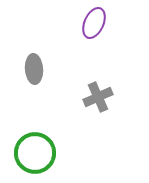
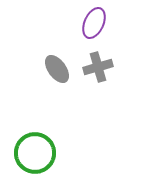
gray ellipse: moved 23 px right; rotated 32 degrees counterclockwise
gray cross: moved 30 px up; rotated 8 degrees clockwise
